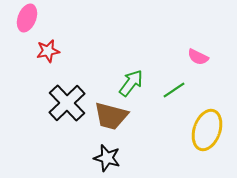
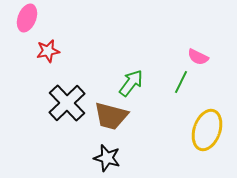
green line: moved 7 px right, 8 px up; rotated 30 degrees counterclockwise
